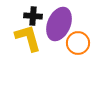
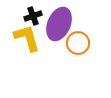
black cross: rotated 24 degrees counterclockwise
yellow L-shape: moved 1 px left
